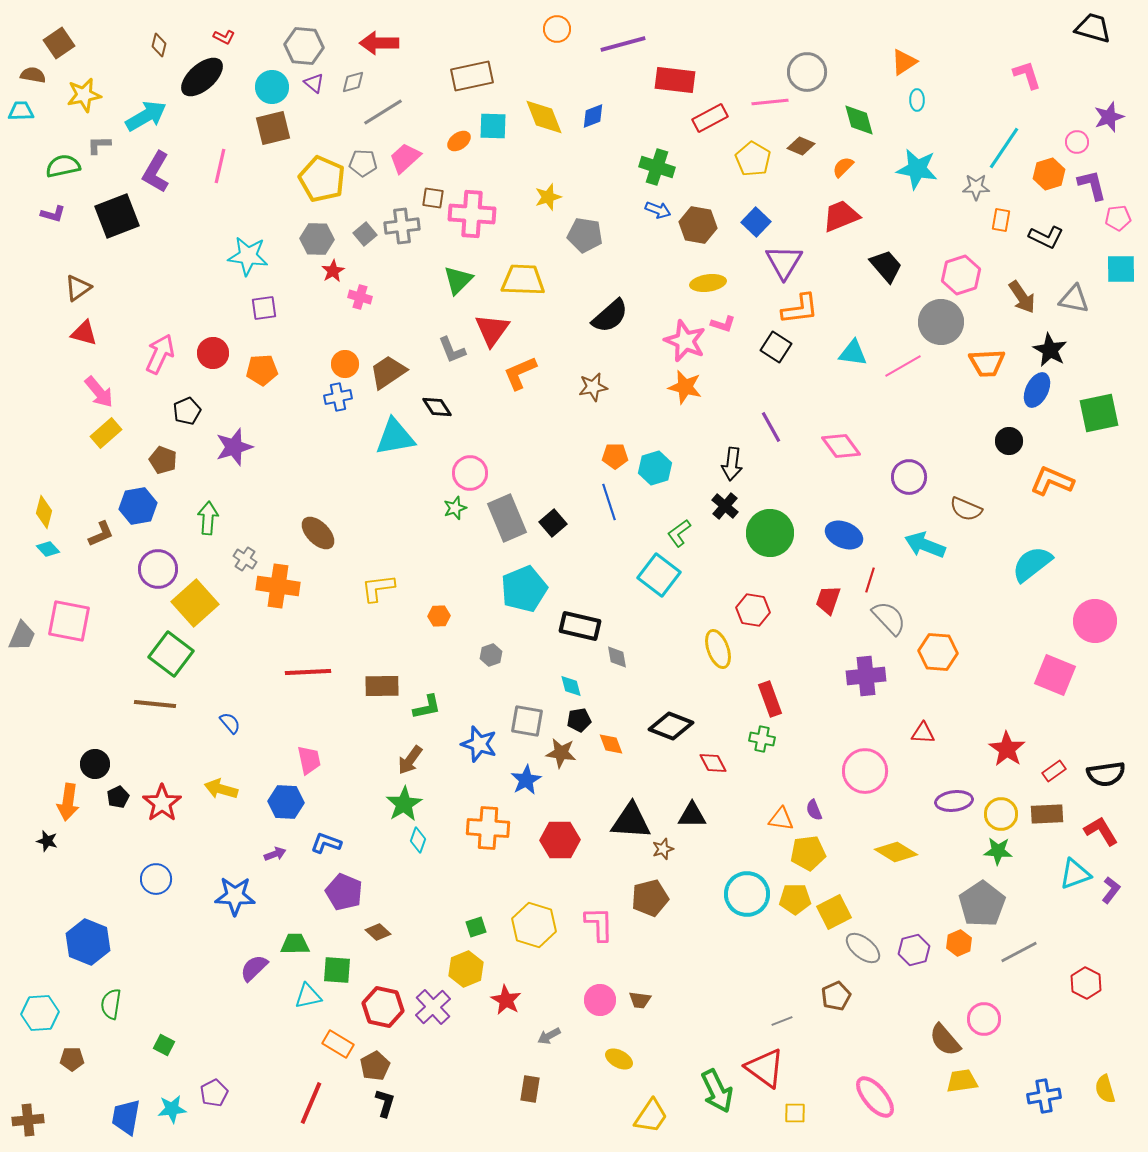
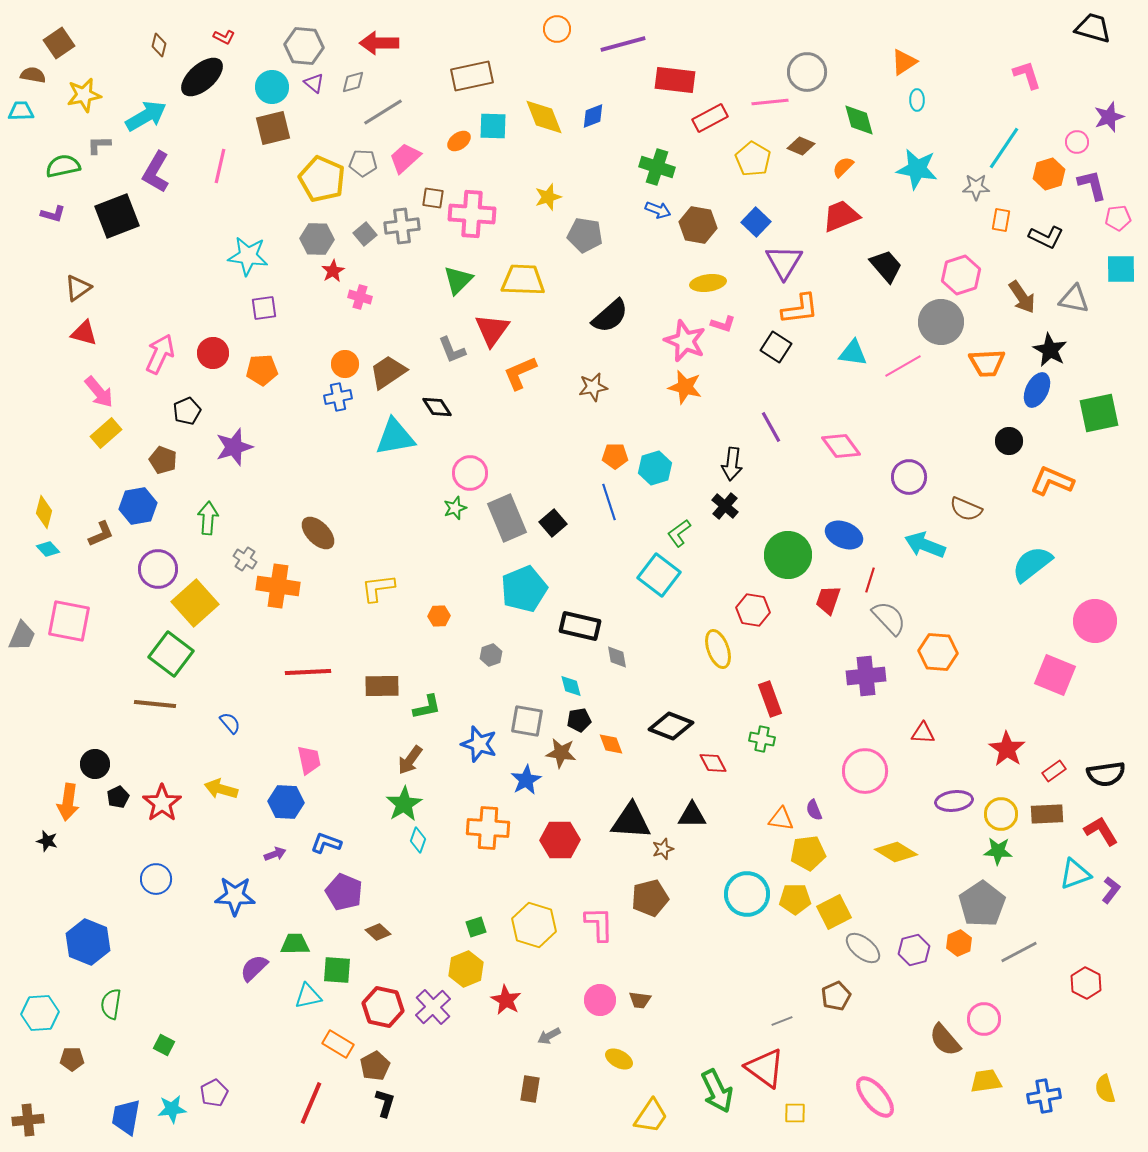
green circle at (770, 533): moved 18 px right, 22 px down
yellow trapezoid at (962, 1081): moved 24 px right
